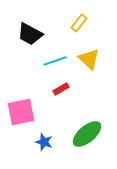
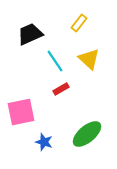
black trapezoid: rotated 128 degrees clockwise
cyan line: rotated 75 degrees clockwise
